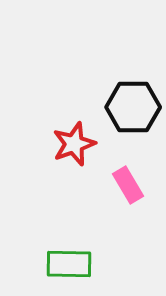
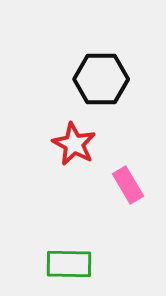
black hexagon: moved 32 px left, 28 px up
red star: rotated 24 degrees counterclockwise
